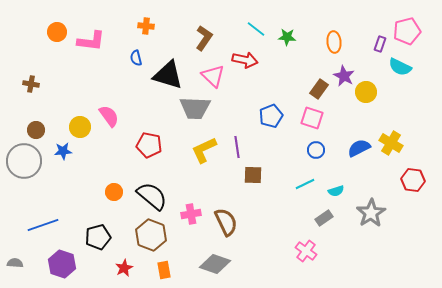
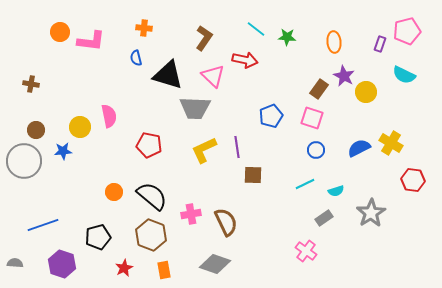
orange cross at (146, 26): moved 2 px left, 2 px down
orange circle at (57, 32): moved 3 px right
cyan semicircle at (400, 67): moved 4 px right, 8 px down
pink semicircle at (109, 116): rotated 25 degrees clockwise
